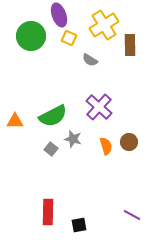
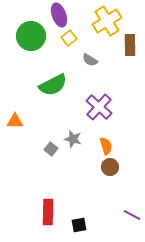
yellow cross: moved 3 px right, 4 px up
yellow square: rotated 28 degrees clockwise
green semicircle: moved 31 px up
brown circle: moved 19 px left, 25 px down
